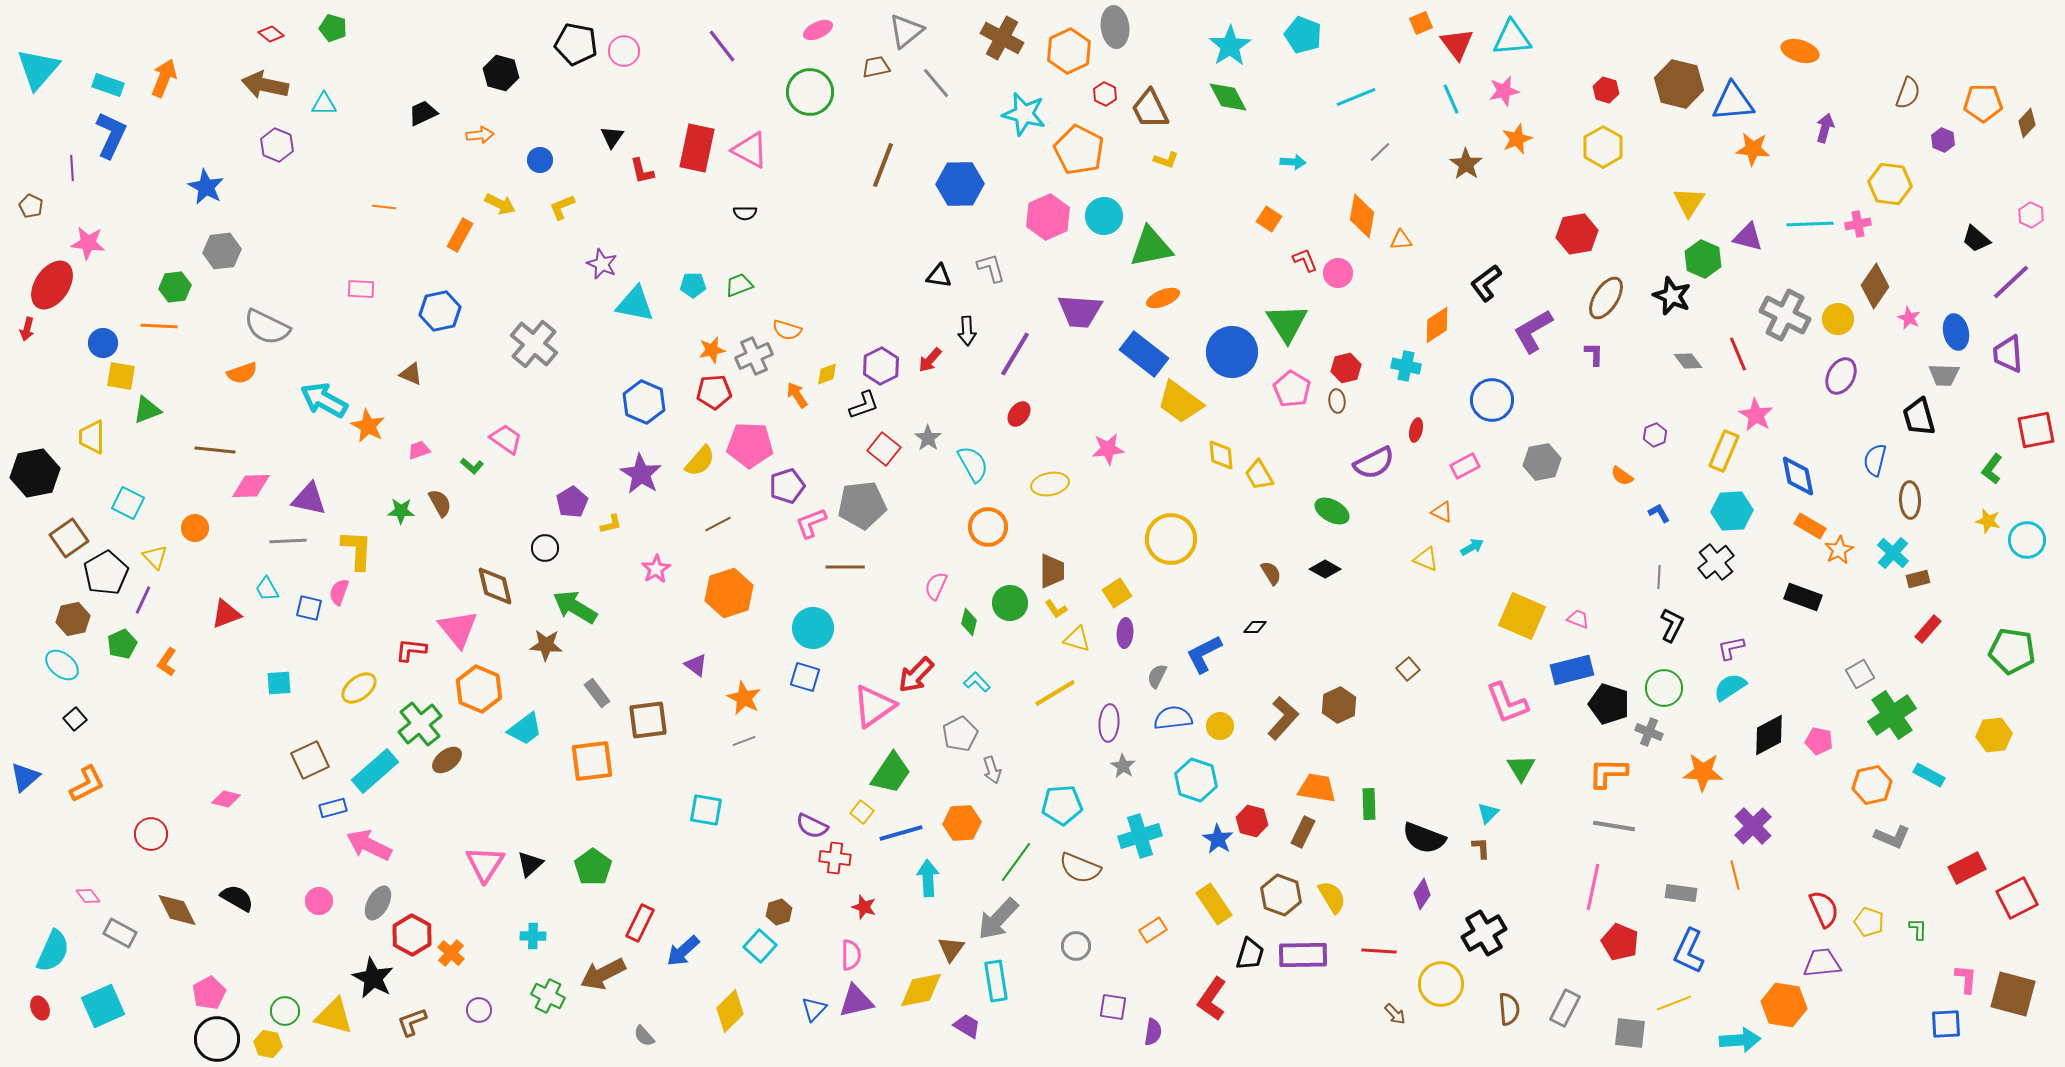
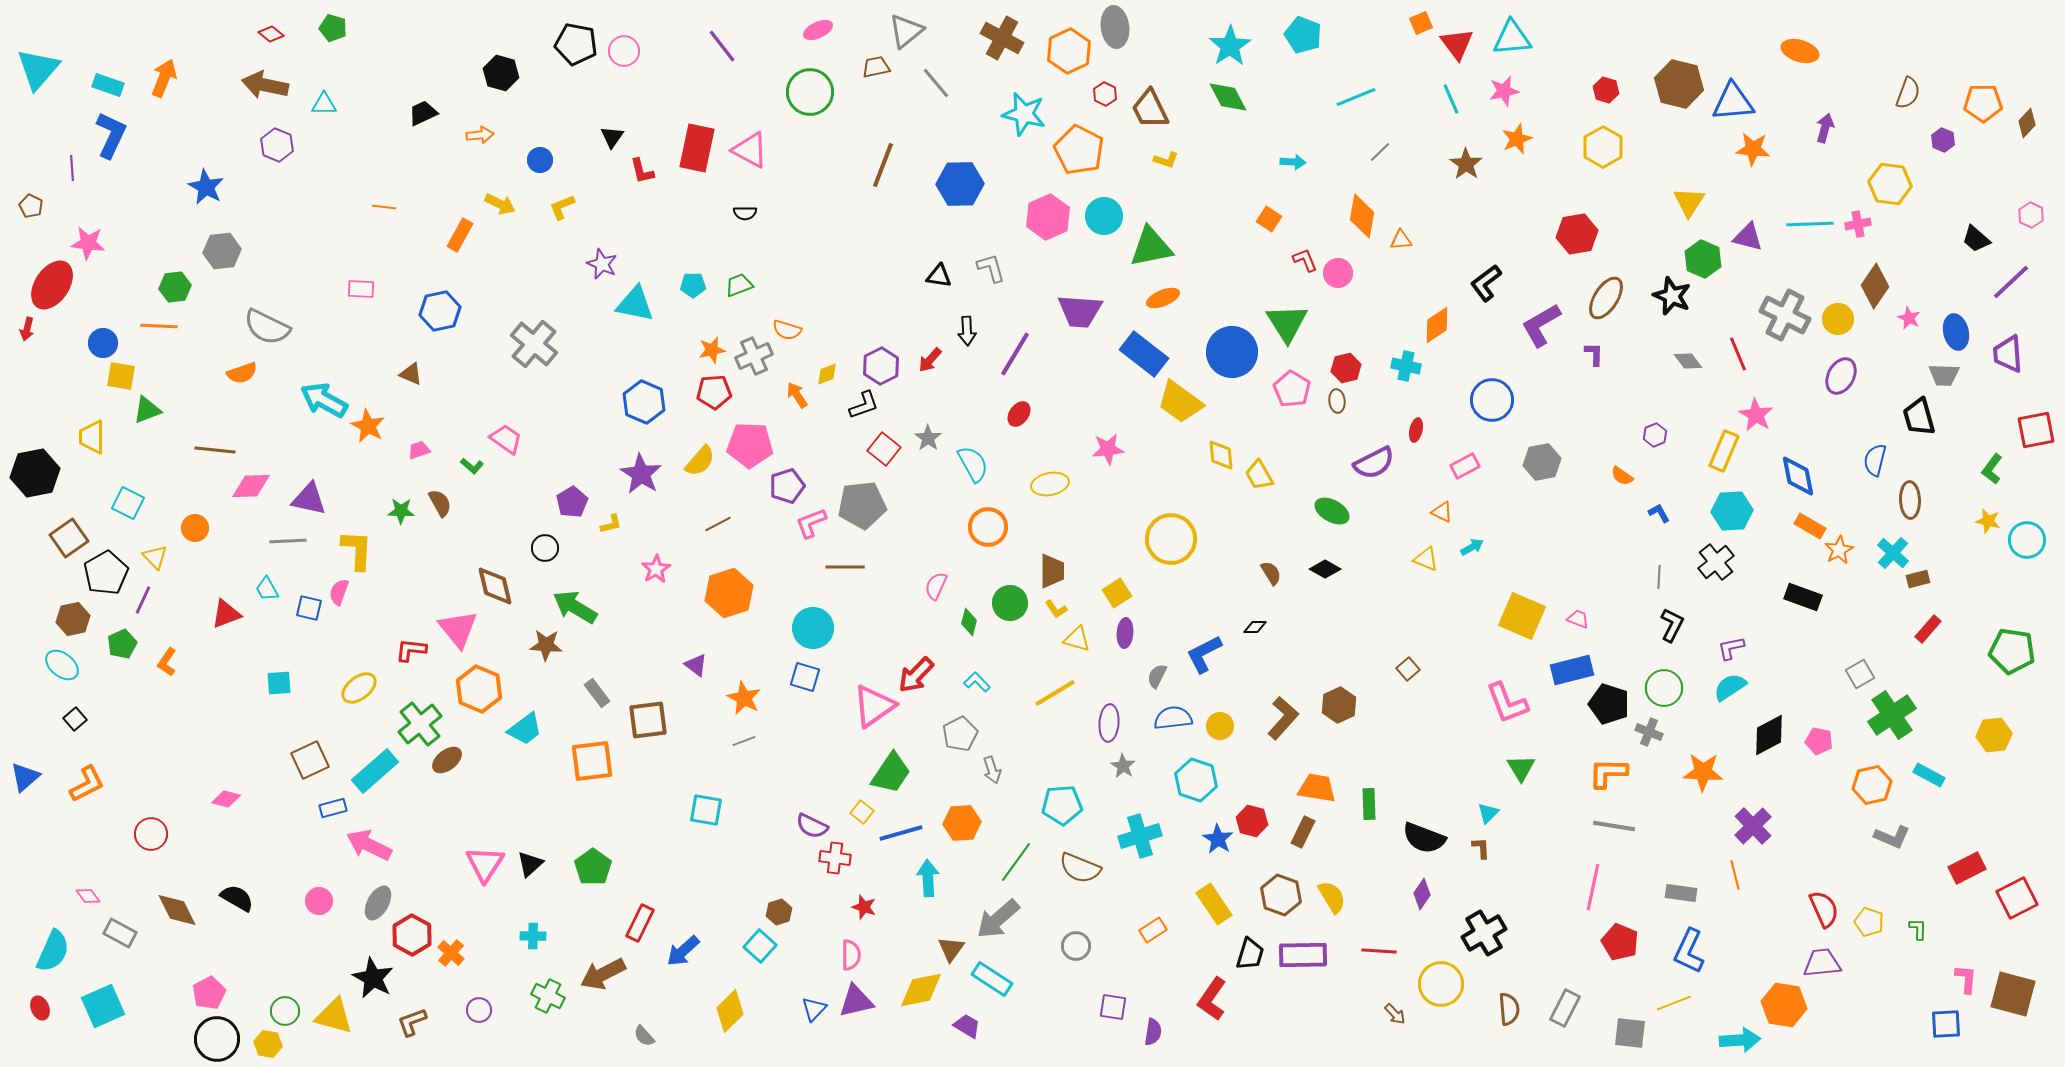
purple L-shape at (1533, 331): moved 8 px right, 6 px up
gray arrow at (998, 919): rotated 6 degrees clockwise
cyan rectangle at (996, 981): moved 4 px left, 2 px up; rotated 48 degrees counterclockwise
